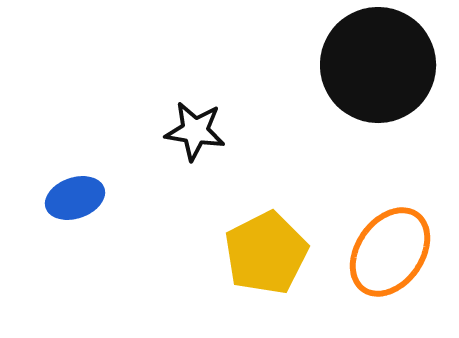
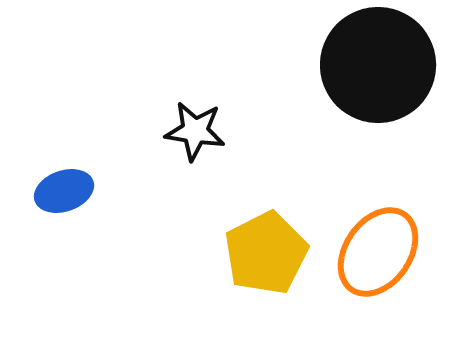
blue ellipse: moved 11 px left, 7 px up
orange ellipse: moved 12 px left
